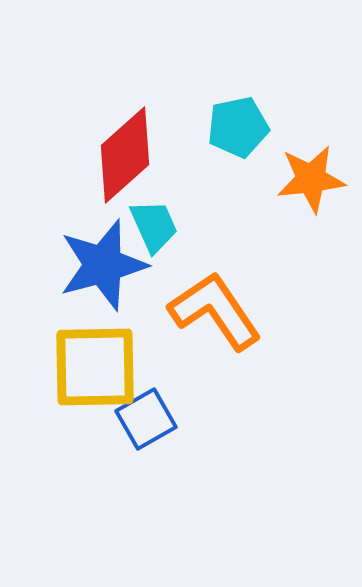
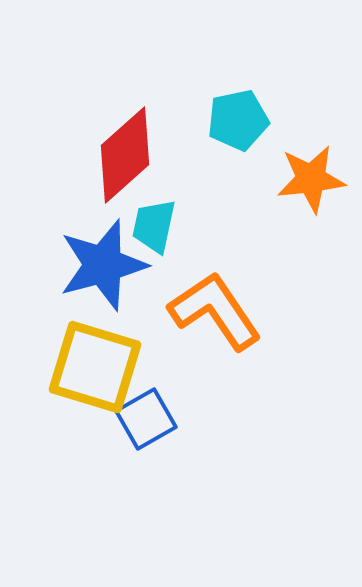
cyan pentagon: moved 7 px up
cyan trapezoid: rotated 144 degrees counterclockwise
yellow square: rotated 18 degrees clockwise
